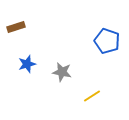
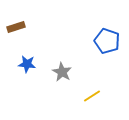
blue star: rotated 24 degrees clockwise
gray star: rotated 18 degrees clockwise
